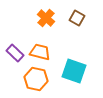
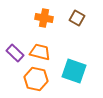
orange cross: moved 2 px left; rotated 30 degrees counterclockwise
